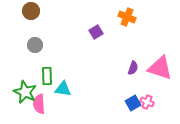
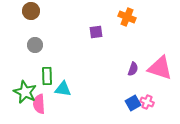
purple square: rotated 24 degrees clockwise
purple semicircle: moved 1 px down
